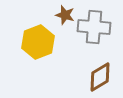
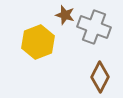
gray cross: rotated 16 degrees clockwise
brown diamond: rotated 32 degrees counterclockwise
